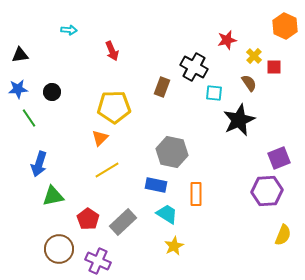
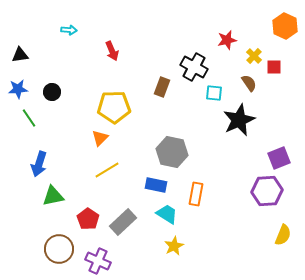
orange rectangle: rotated 10 degrees clockwise
